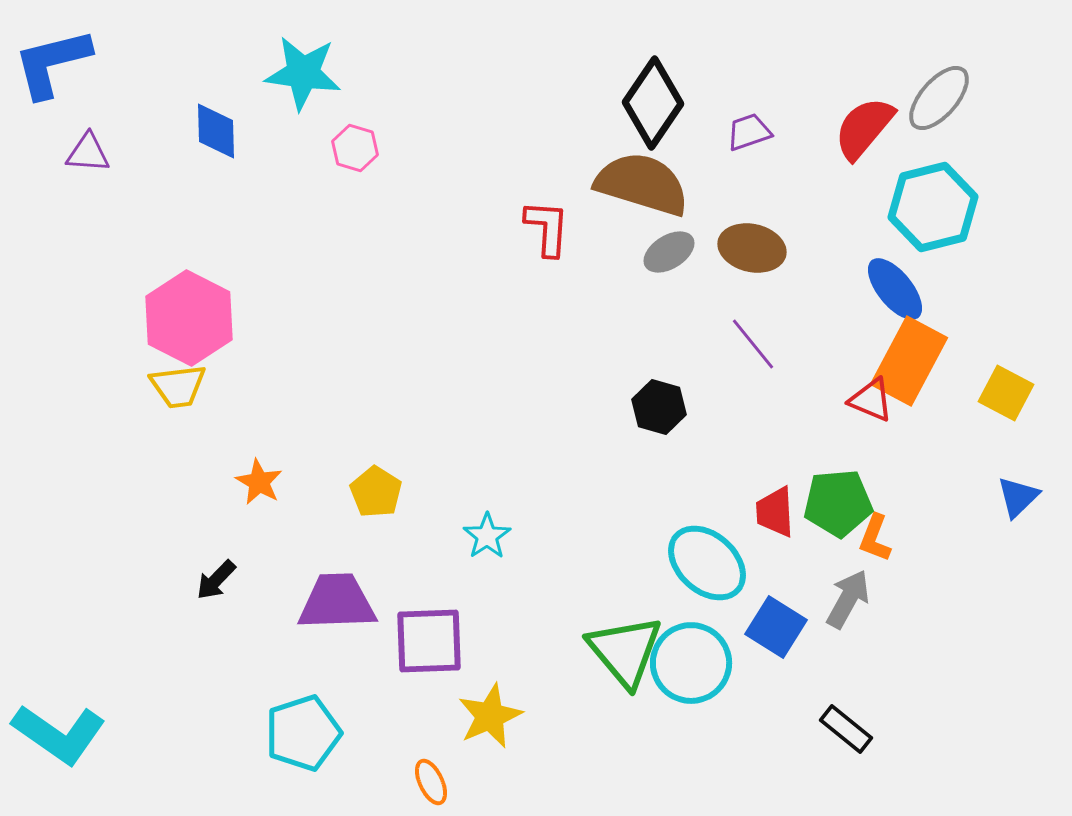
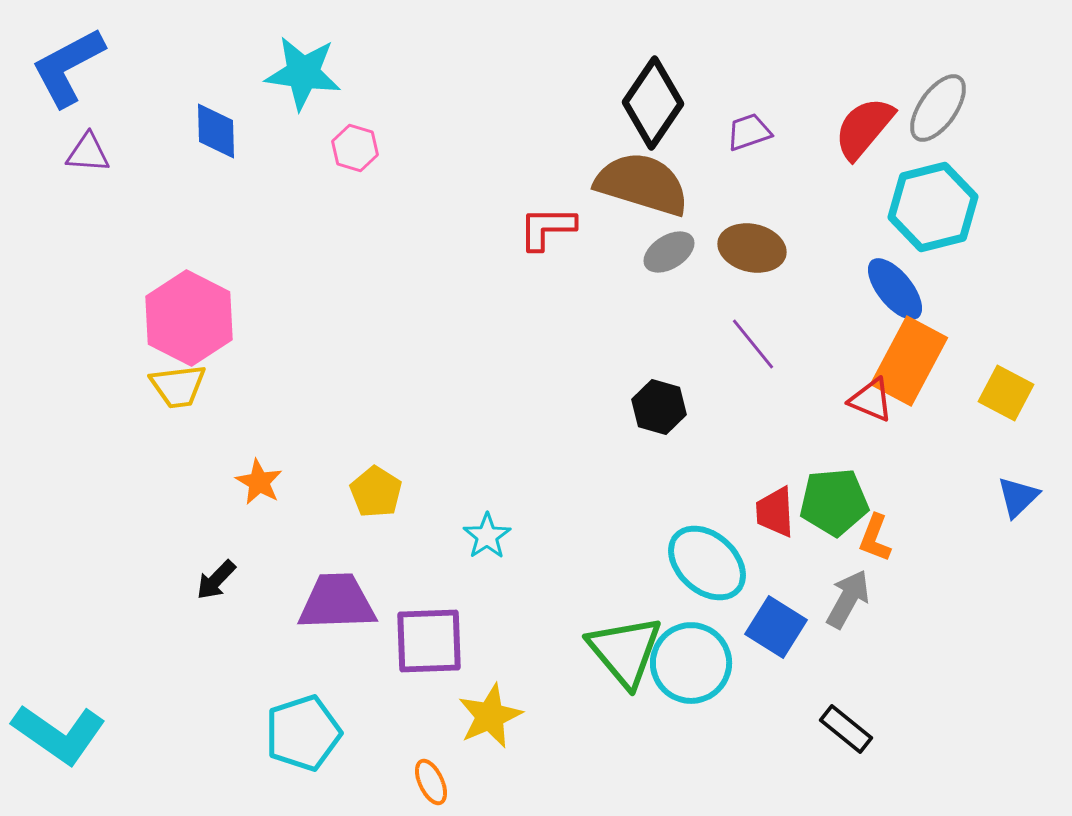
blue L-shape at (52, 63): moved 16 px right, 4 px down; rotated 14 degrees counterclockwise
gray ellipse at (939, 98): moved 1 px left, 10 px down; rotated 6 degrees counterclockwise
red L-shape at (547, 228): rotated 94 degrees counterclockwise
green pentagon at (838, 503): moved 4 px left, 1 px up
